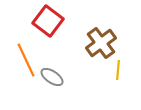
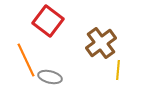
gray ellipse: moved 2 px left; rotated 20 degrees counterclockwise
